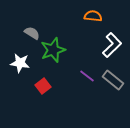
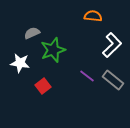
gray semicircle: rotated 56 degrees counterclockwise
